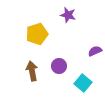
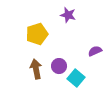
brown arrow: moved 4 px right, 2 px up
cyan square: moved 7 px left, 5 px up
